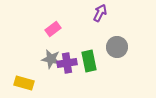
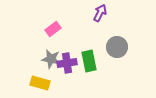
yellow rectangle: moved 16 px right
